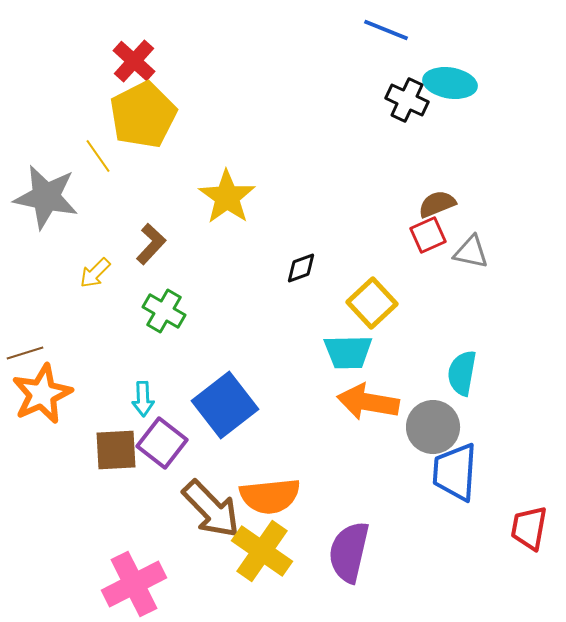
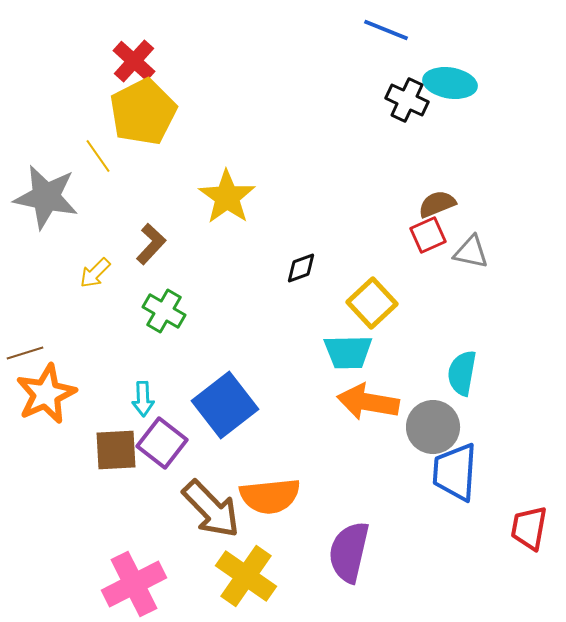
yellow pentagon: moved 3 px up
orange star: moved 4 px right
yellow cross: moved 16 px left, 25 px down
